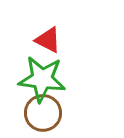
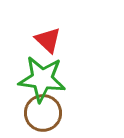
red triangle: rotated 16 degrees clockwise
